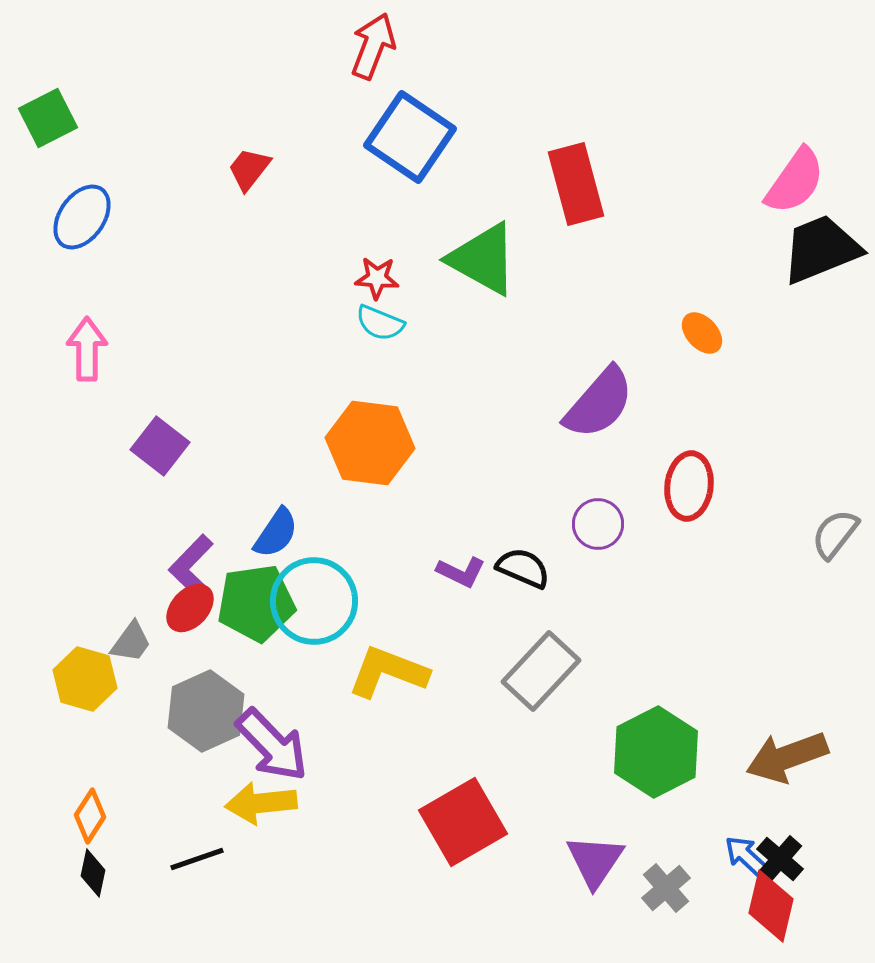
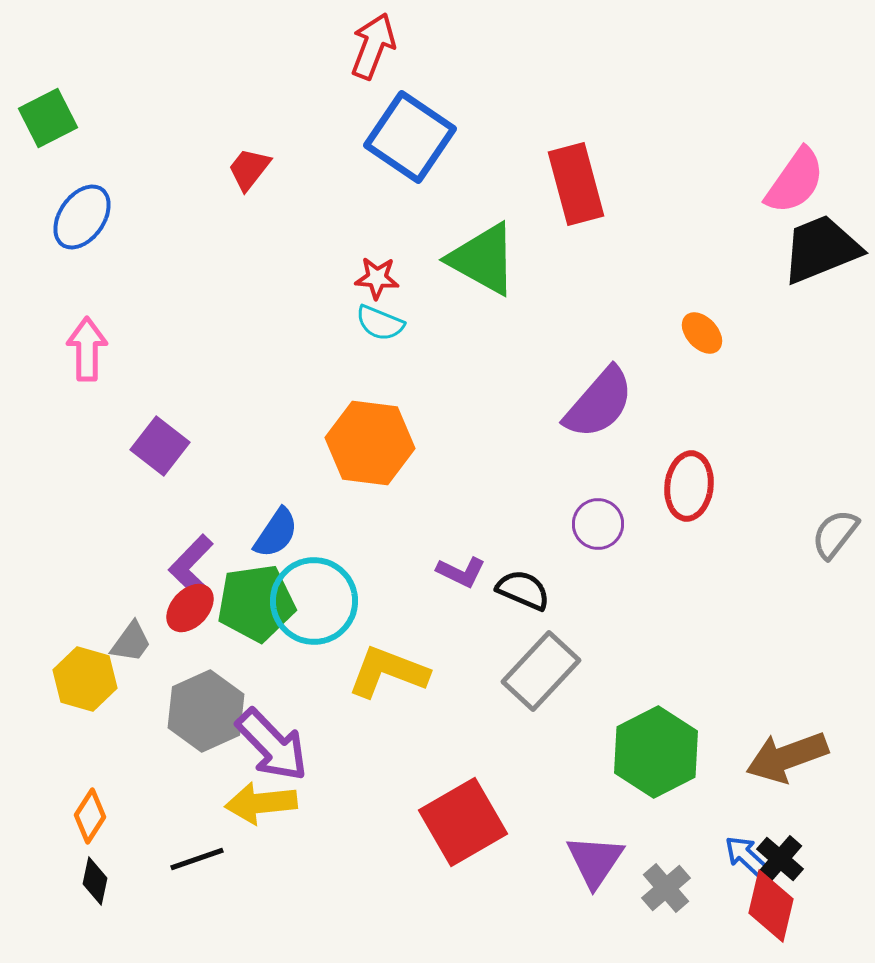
black semicircle at (523, 568): moved 22 px down
black diamond at (93, 873): moved 2 px right, 8 px down
